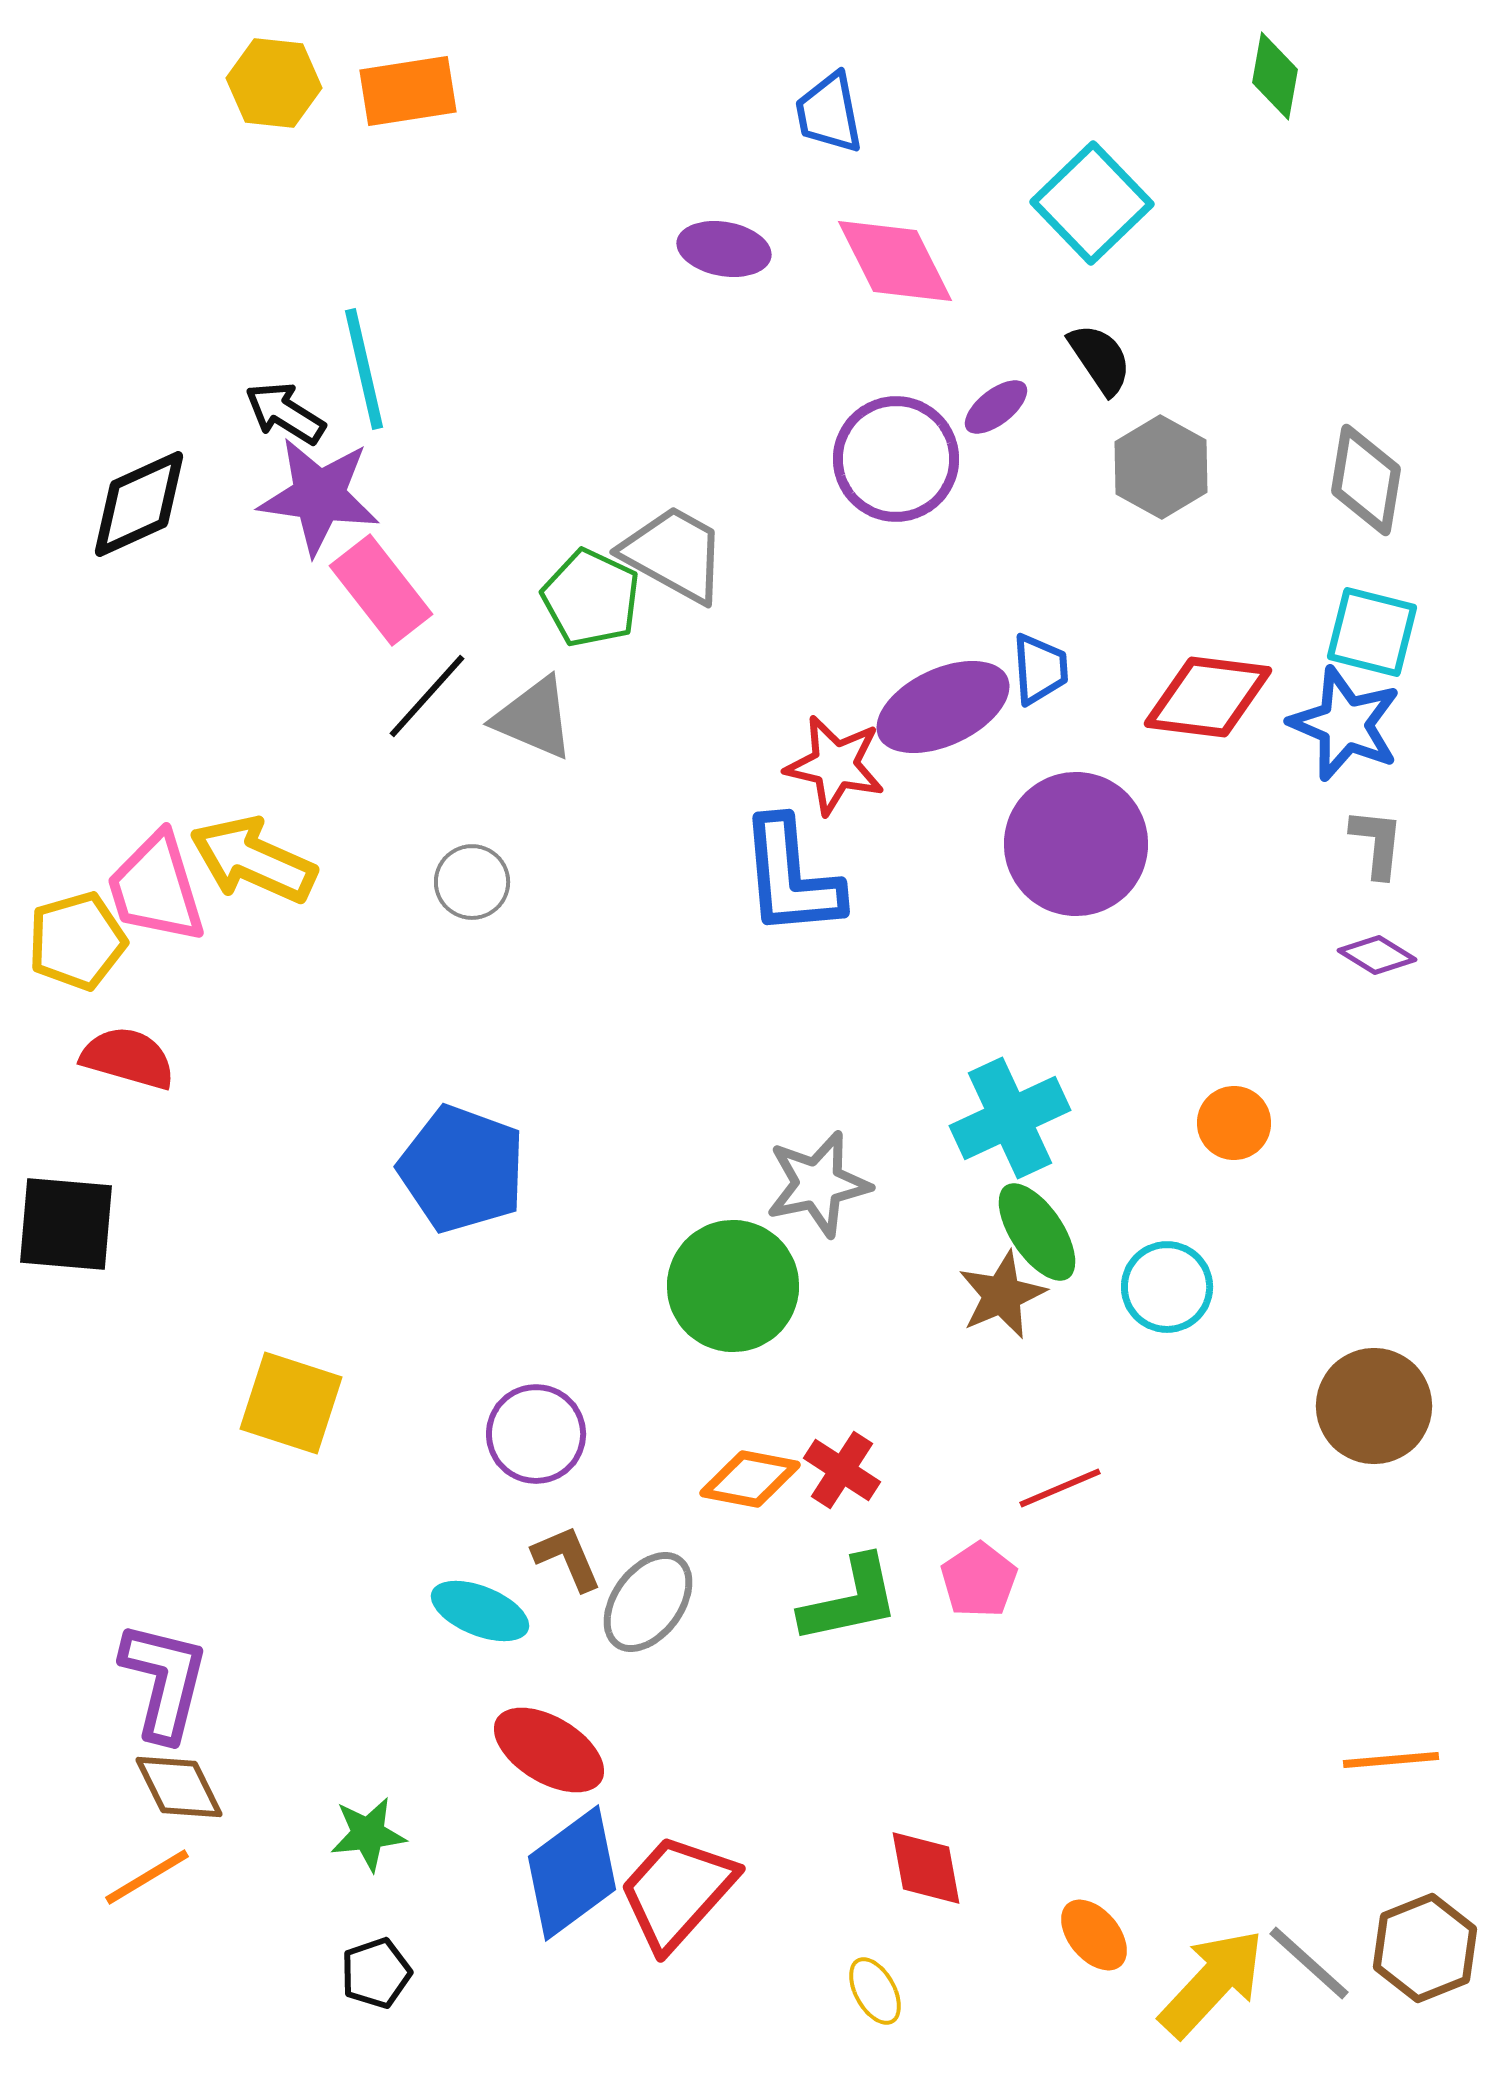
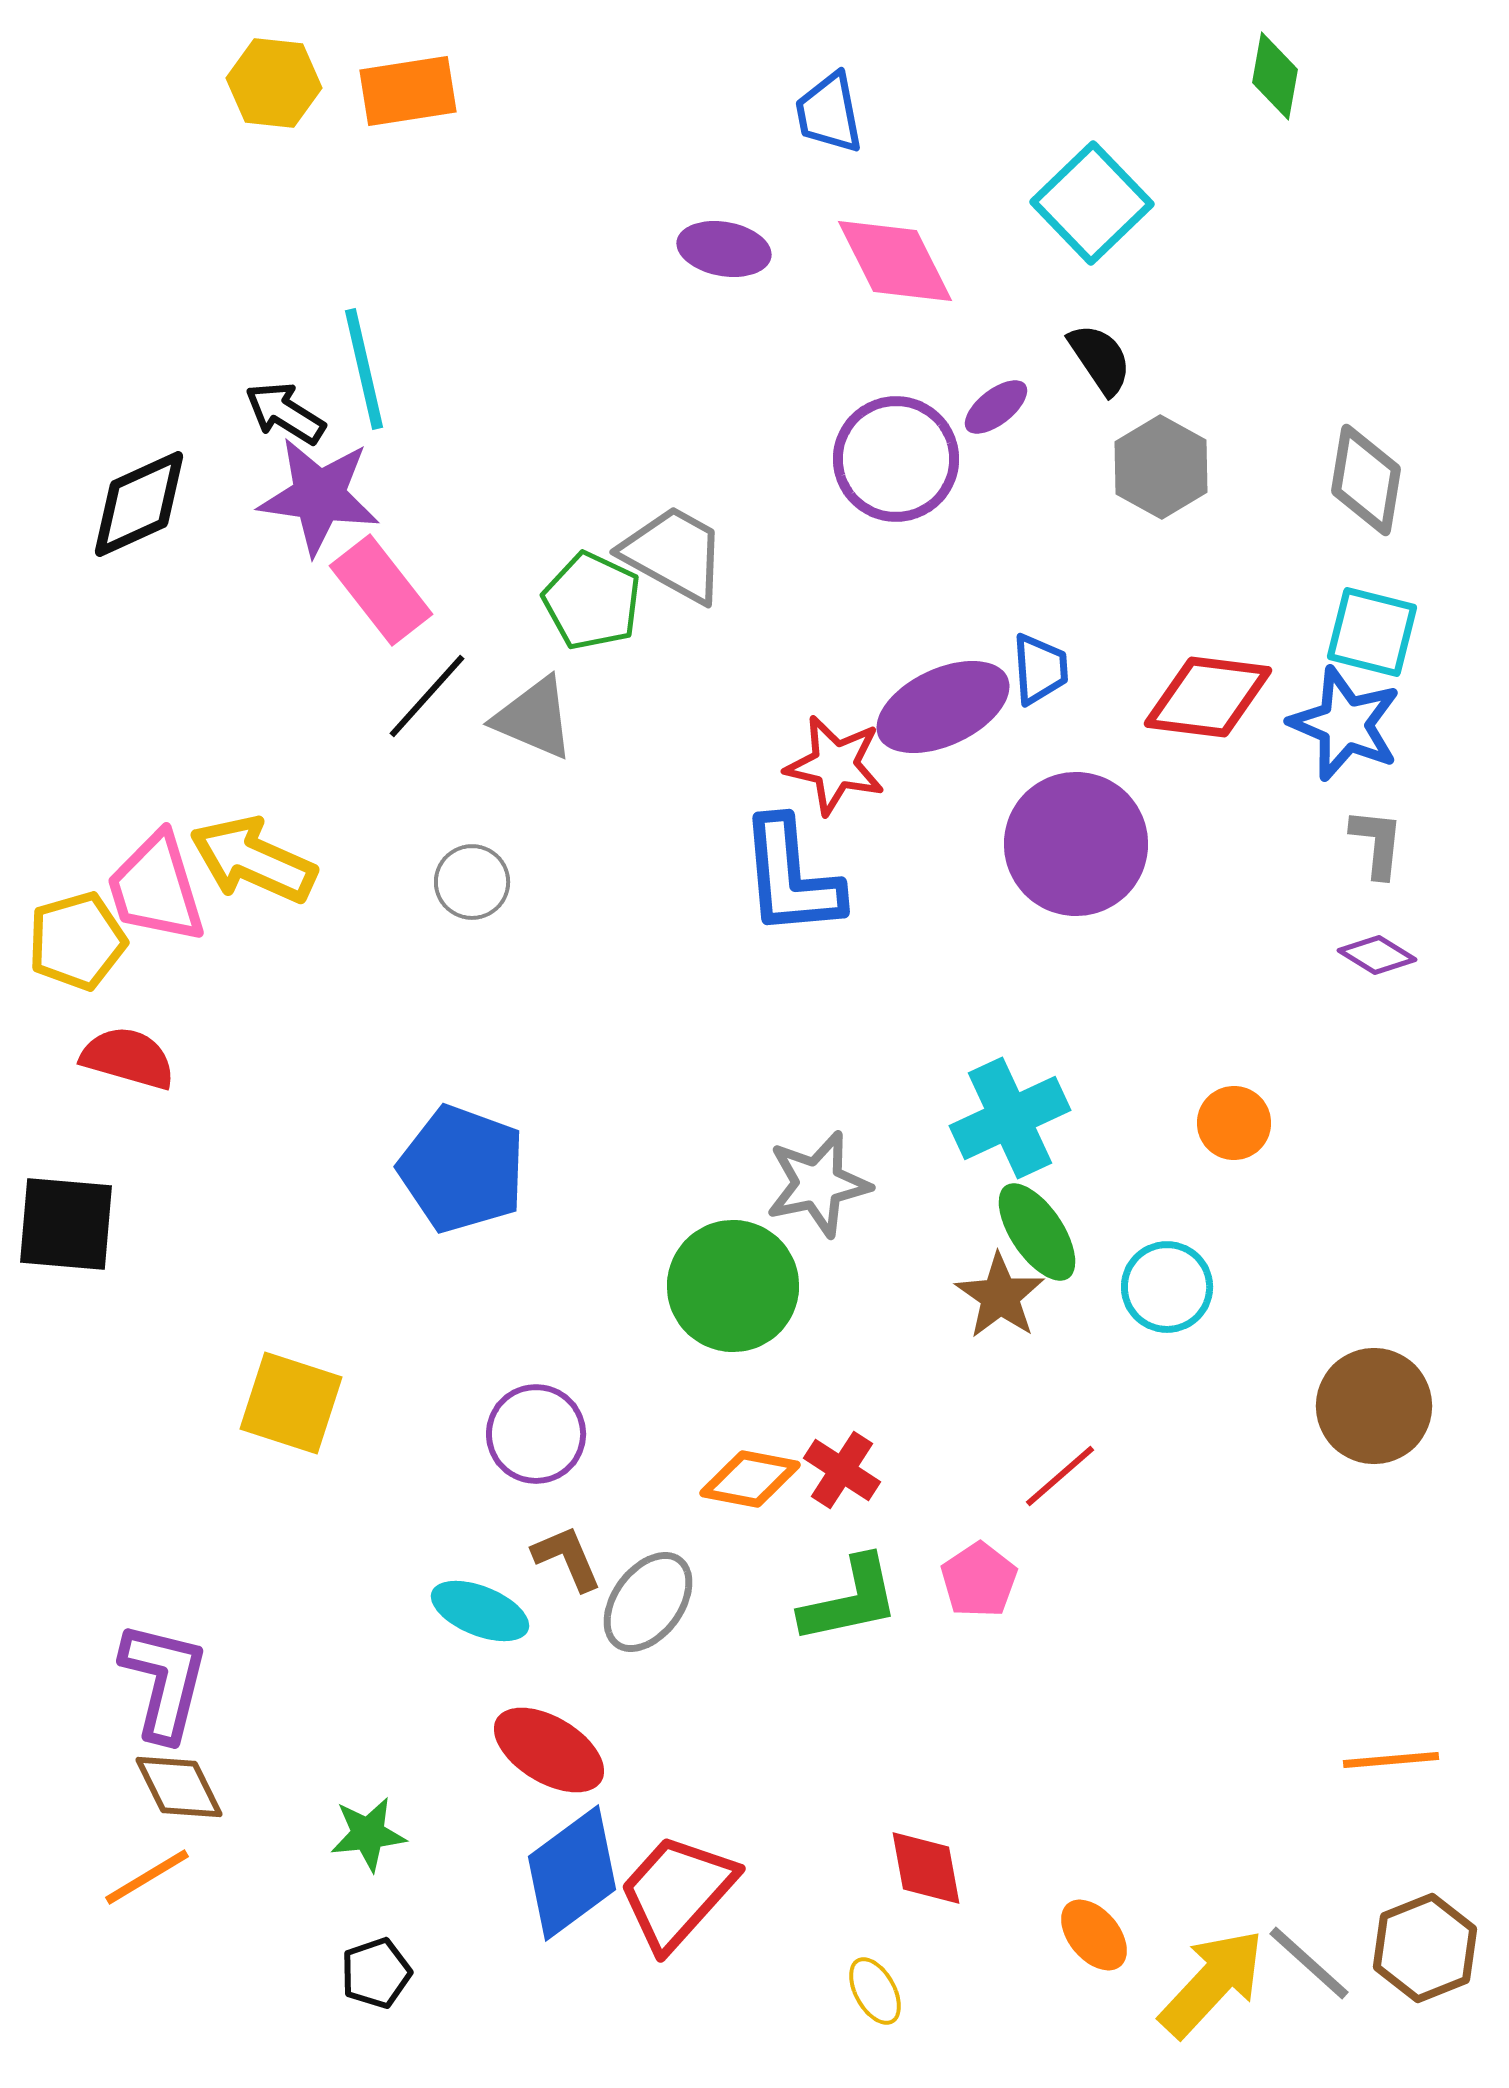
green pentagon at (591, 598): moved 1 px right, 3 px down
brown star at (1002, 1295): moved 2 px left, 1 px down; rotated 14 degrees counterclockwise
red line at (1060, 1488): moved 12 px up; rotated 18 degrees counterclockwise
